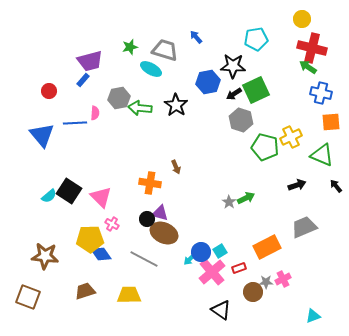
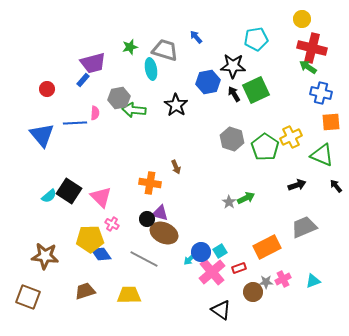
purple trapezoid at (90, 61): moved 3 px right, 2 px down
cyan ellipse at (151, 69): rotated 50 degrees clockwise
red circle at (49, 91): moved 2 px left, 2 px up
black arrow at (234, 94): rotated 91 degrees clockwise
green arrow at (140, 108): moved 6 px left, 2 px down
gray hexagon at (241, 120): moved 9 px left, 19 px down
green pentagon at (265, 147): rotated 20 degrees clockwise
cyan triangle at (313, 316): moved 35 px up
